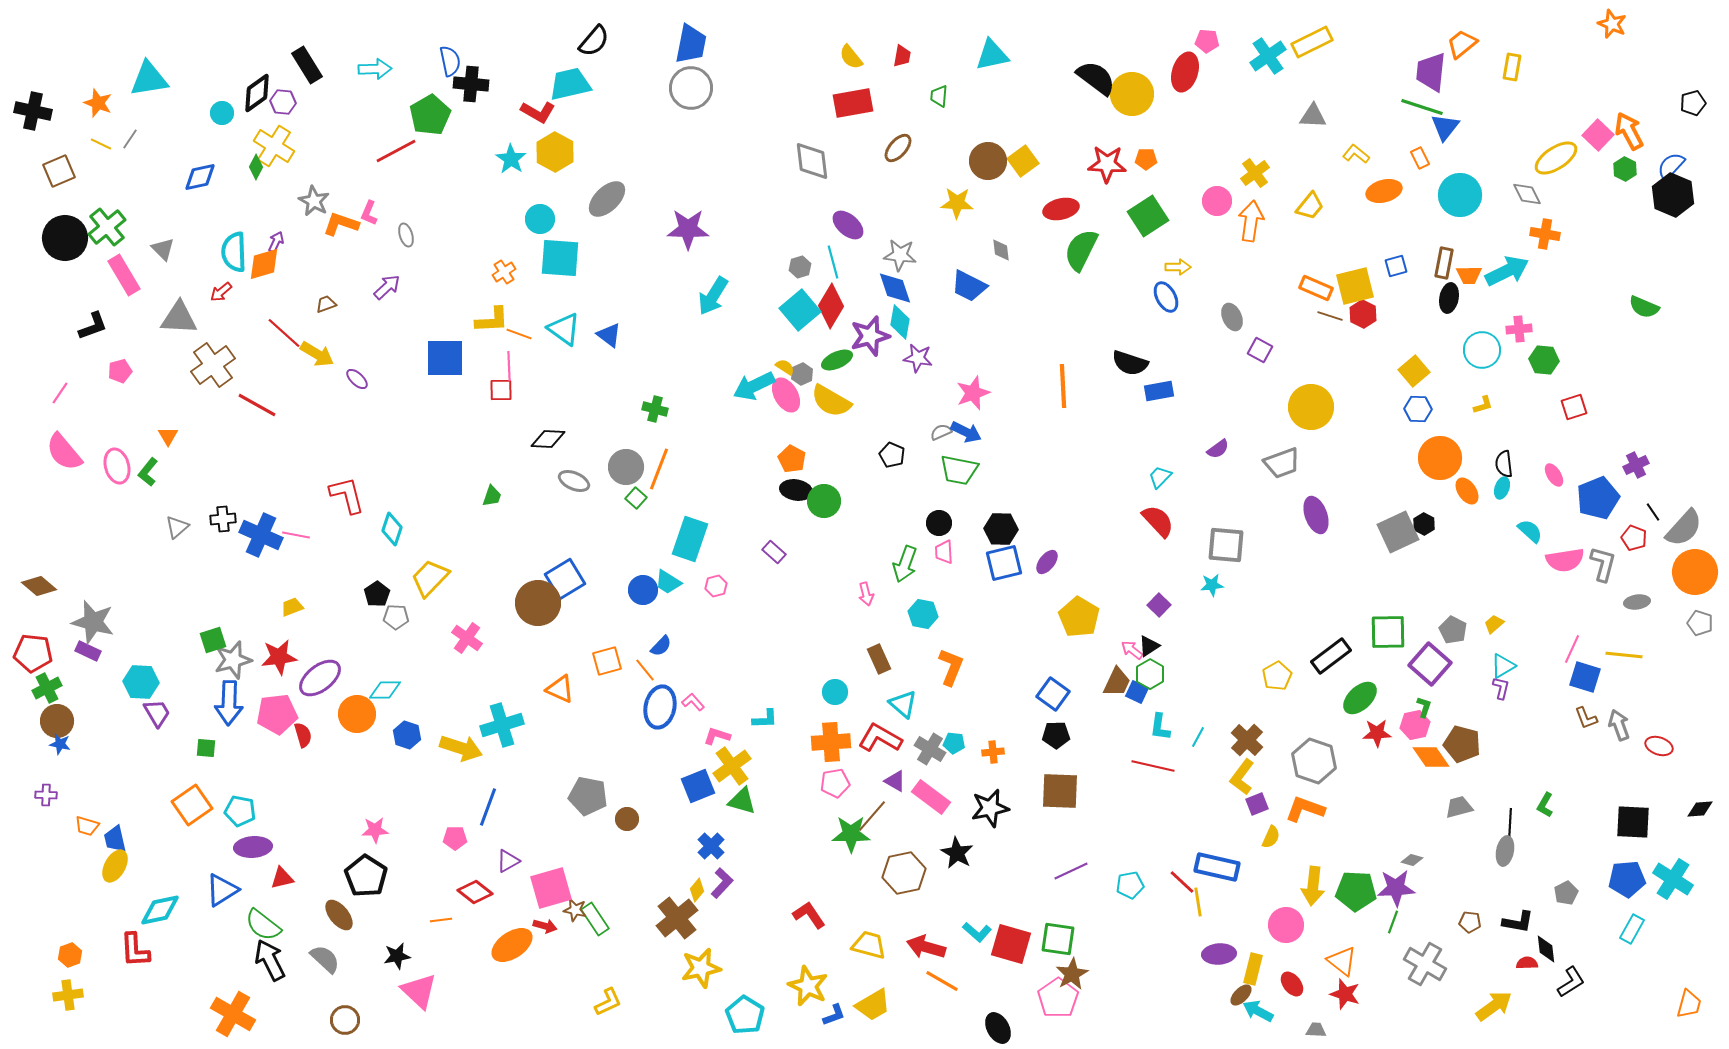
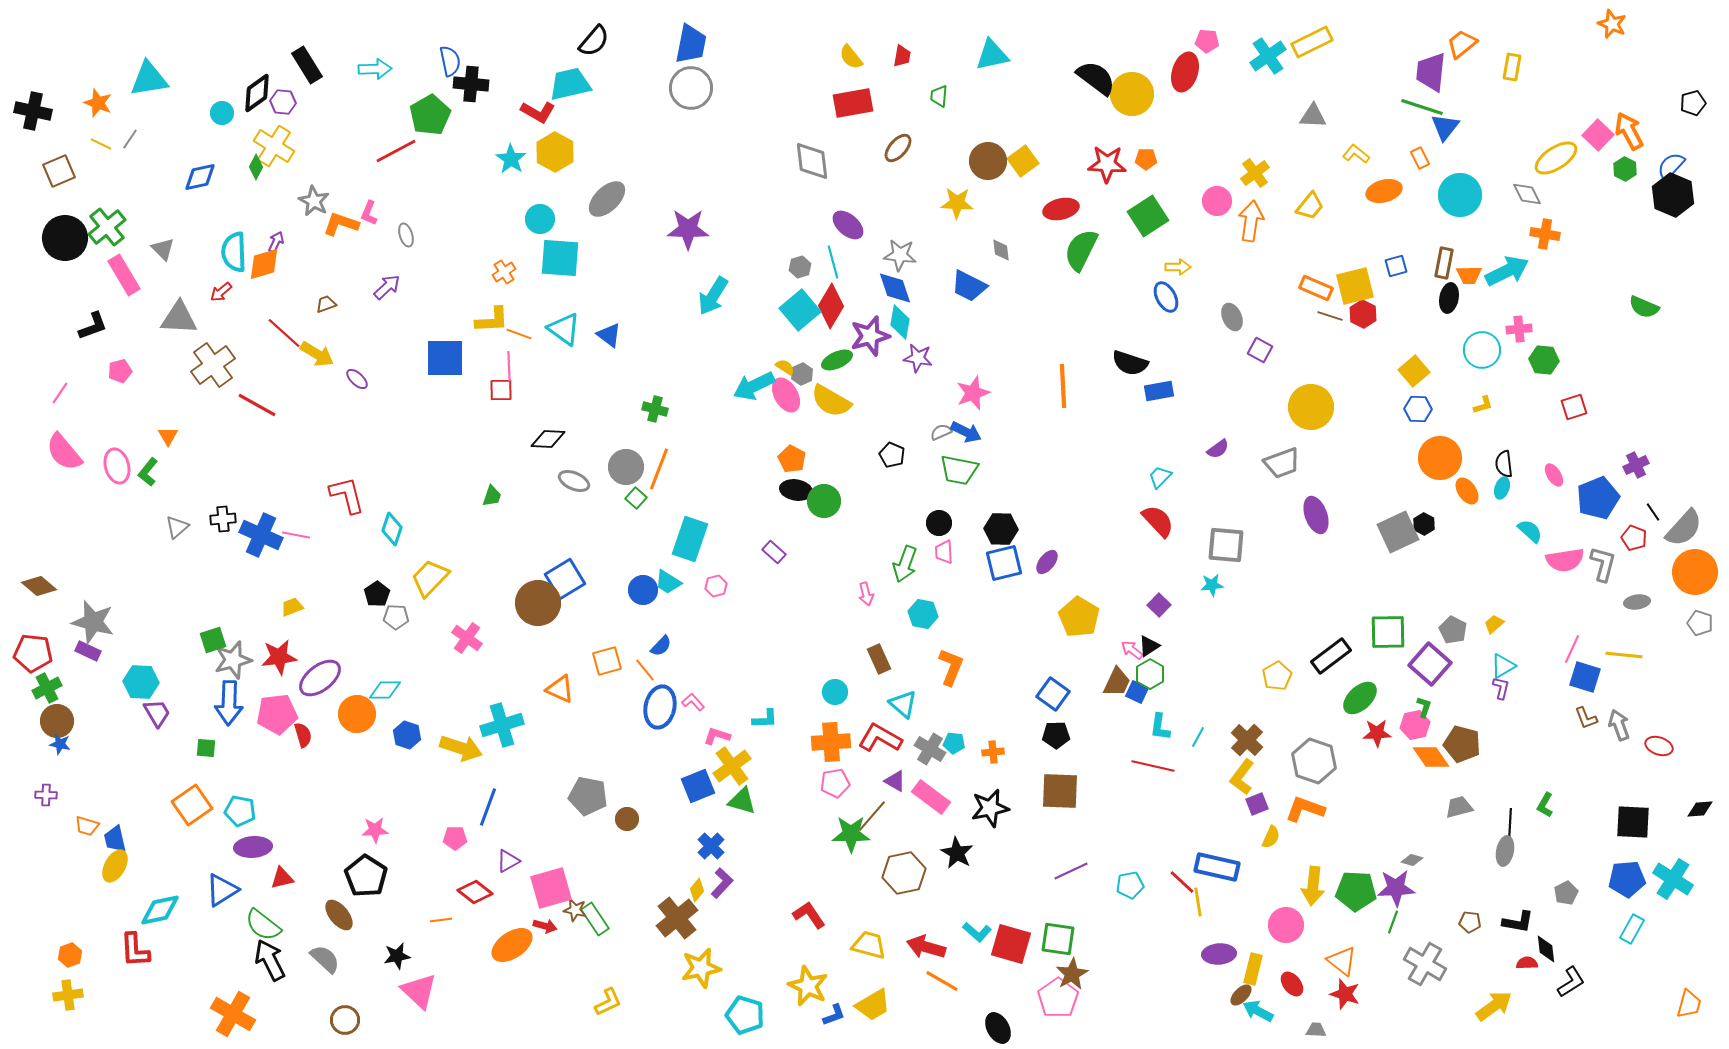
cyan pentagon at (745, 1015): rotated 15 degrees counterclockwise
